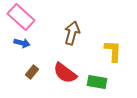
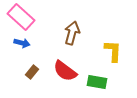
red semicircle: moved 2 px up
